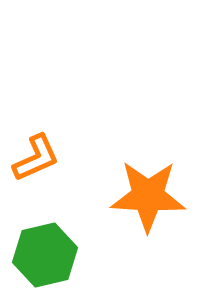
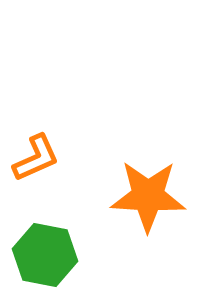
green hexagon: rotated 24 degrees clockwise
